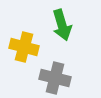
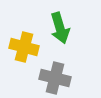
green arrow: moved 2 px left, 3 px down
